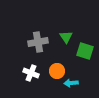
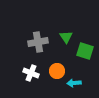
cyan arrow: moved 3 px right
